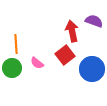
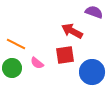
purple semicircle: moved 9 px up
red arrow: rotated 50 degrees counterclockwise
orange line: rotated 60 degrees counterclockwise
red square: rotated 30 degrees clockwise
blue circle: moved 3 px down
